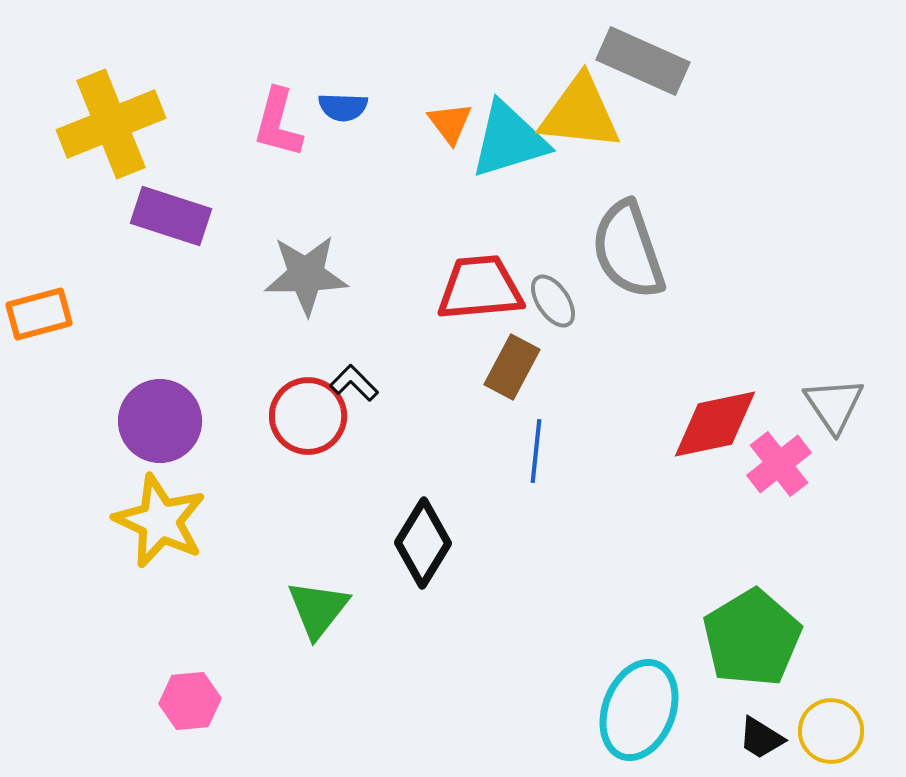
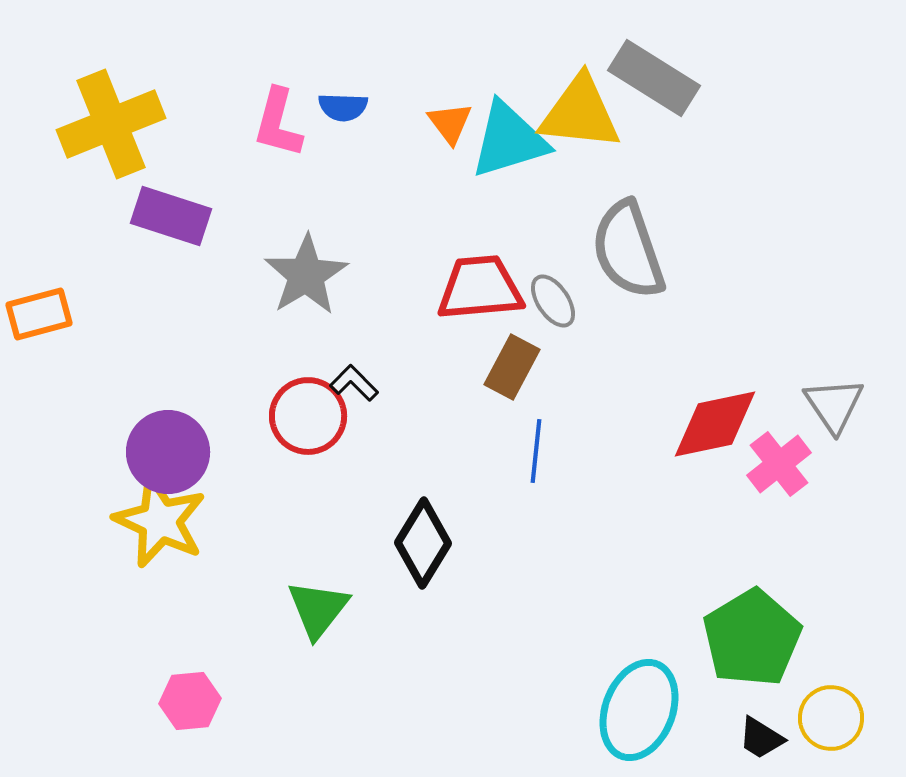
gray rectangle: moved 11 px right, 17 px down; rotated 8 degrees clockwise
gray star: rotated 30 degrees counterclockwise
purple circle: moved 8 px right, 31 px down
yellow circle: moved 13 px up
